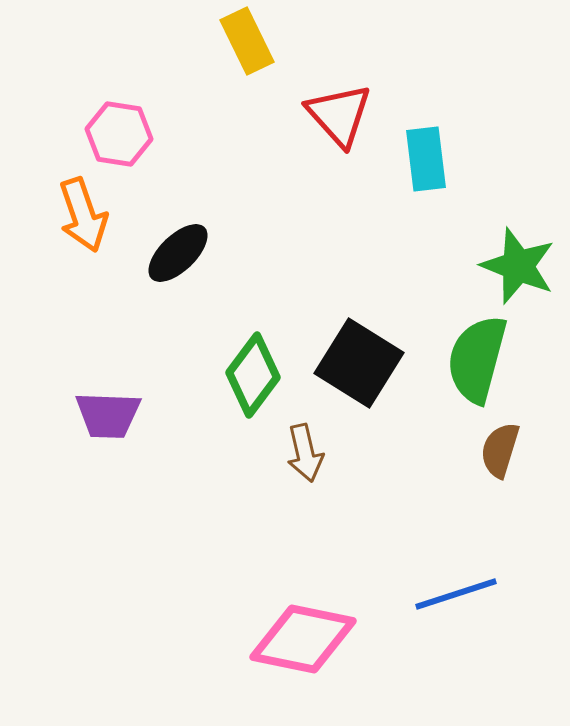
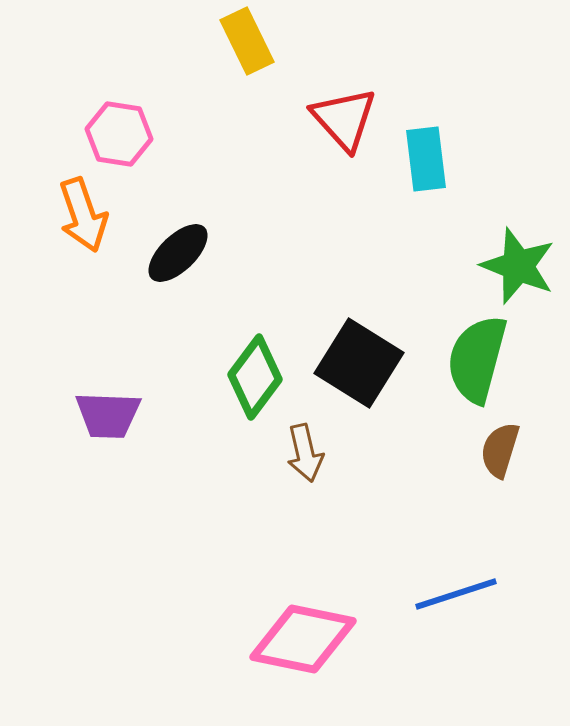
red triangle: moved 5 px right, 4 px down
green diamond: moved 2 px right, 2 px down
